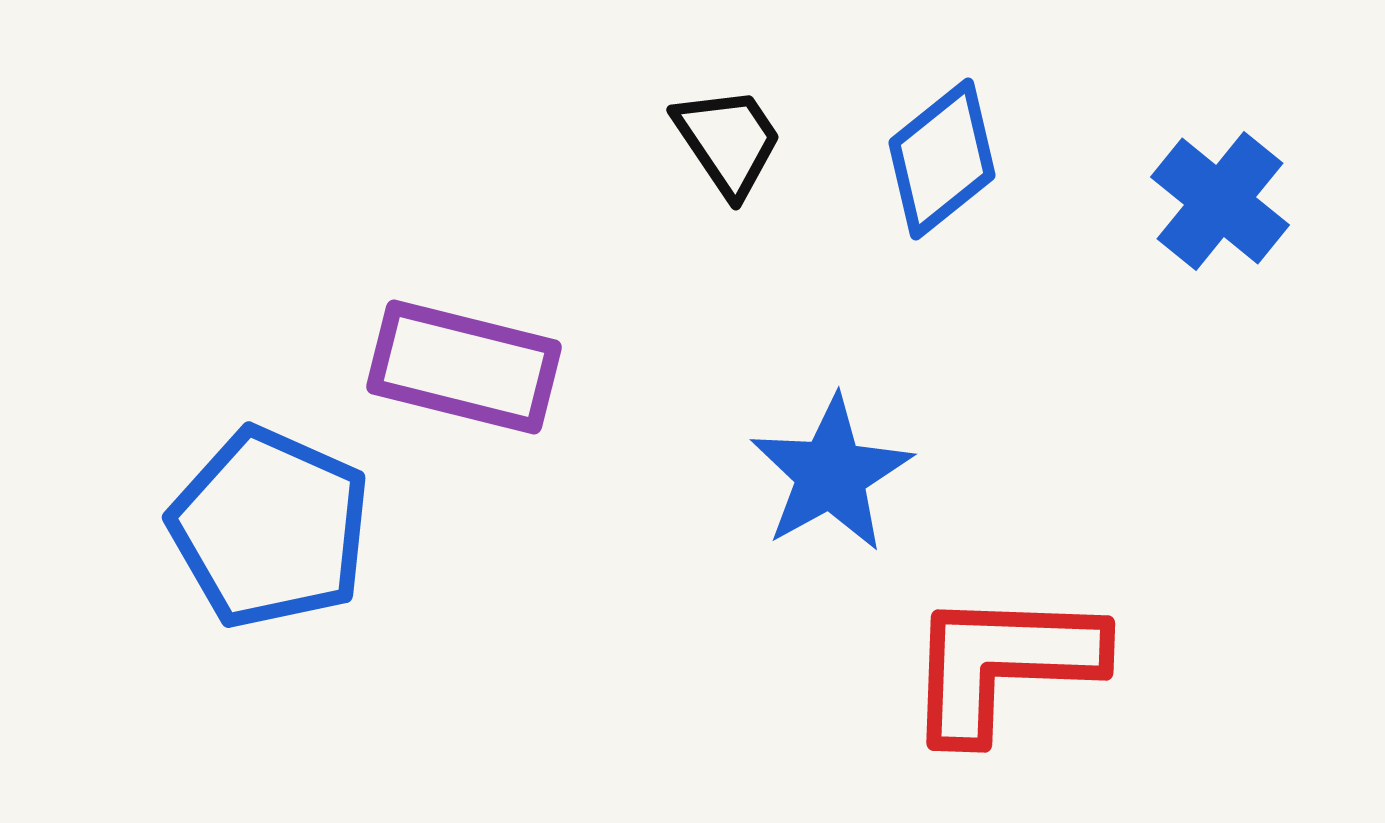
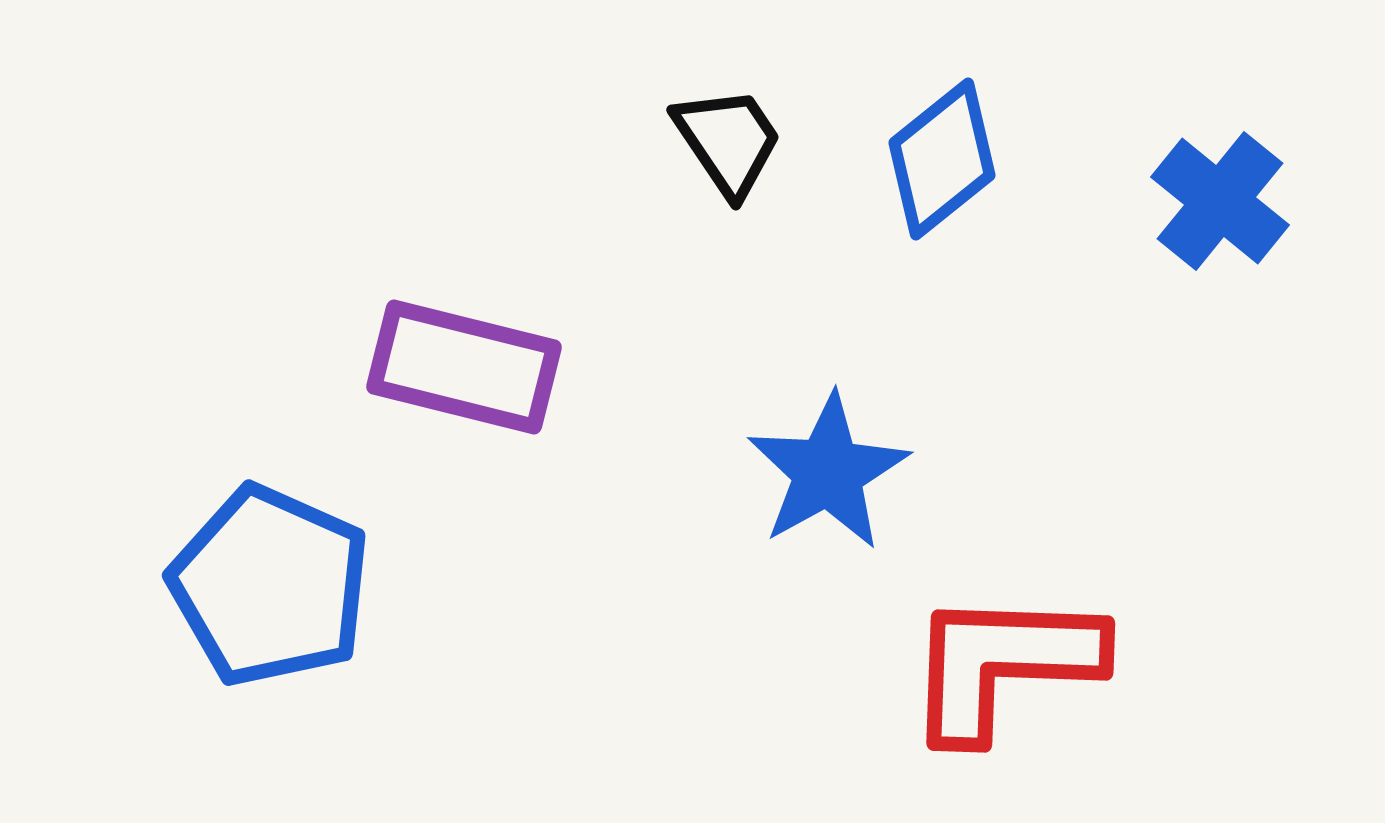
blue star: moved 3 px left, 2 px up
blue pentagon: moved 58 px down
